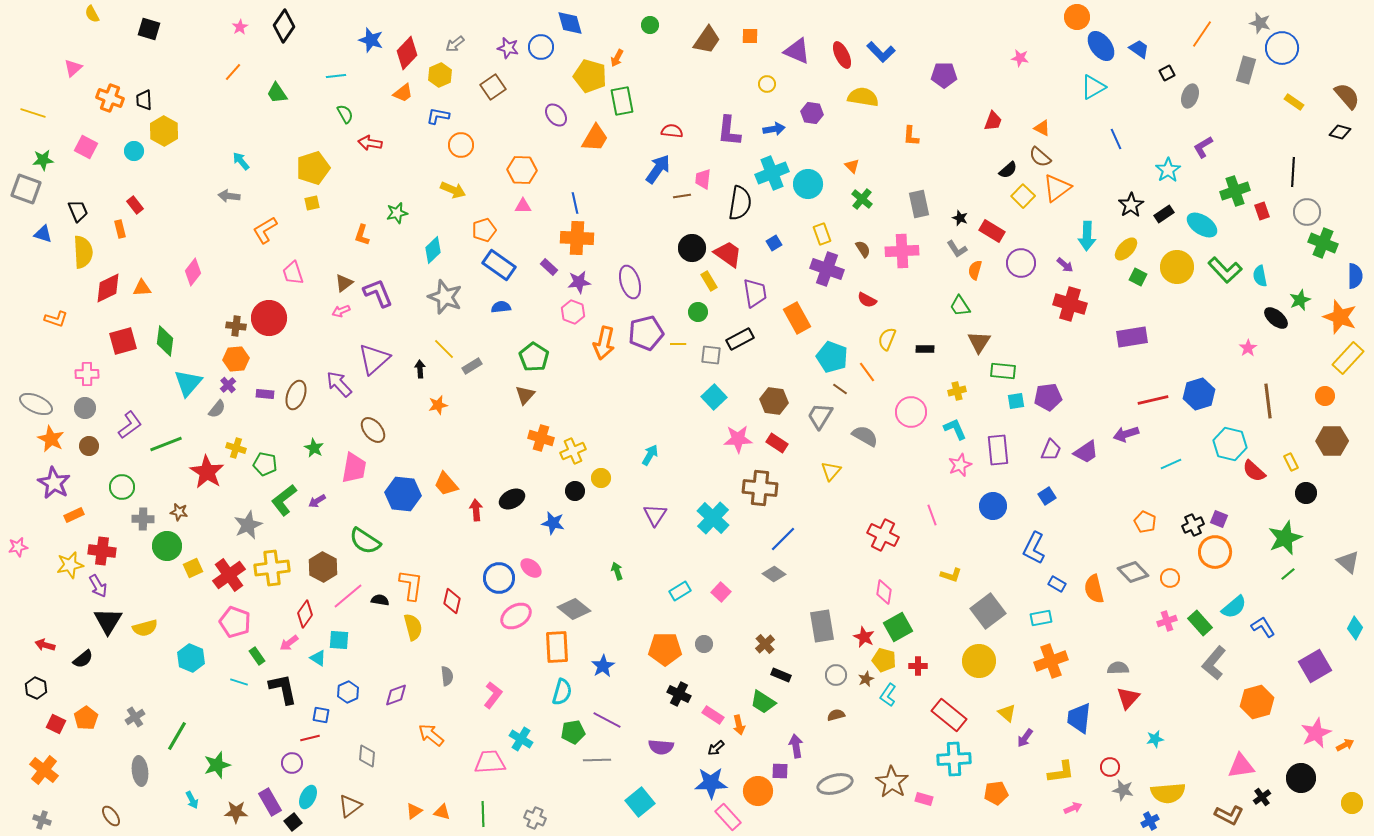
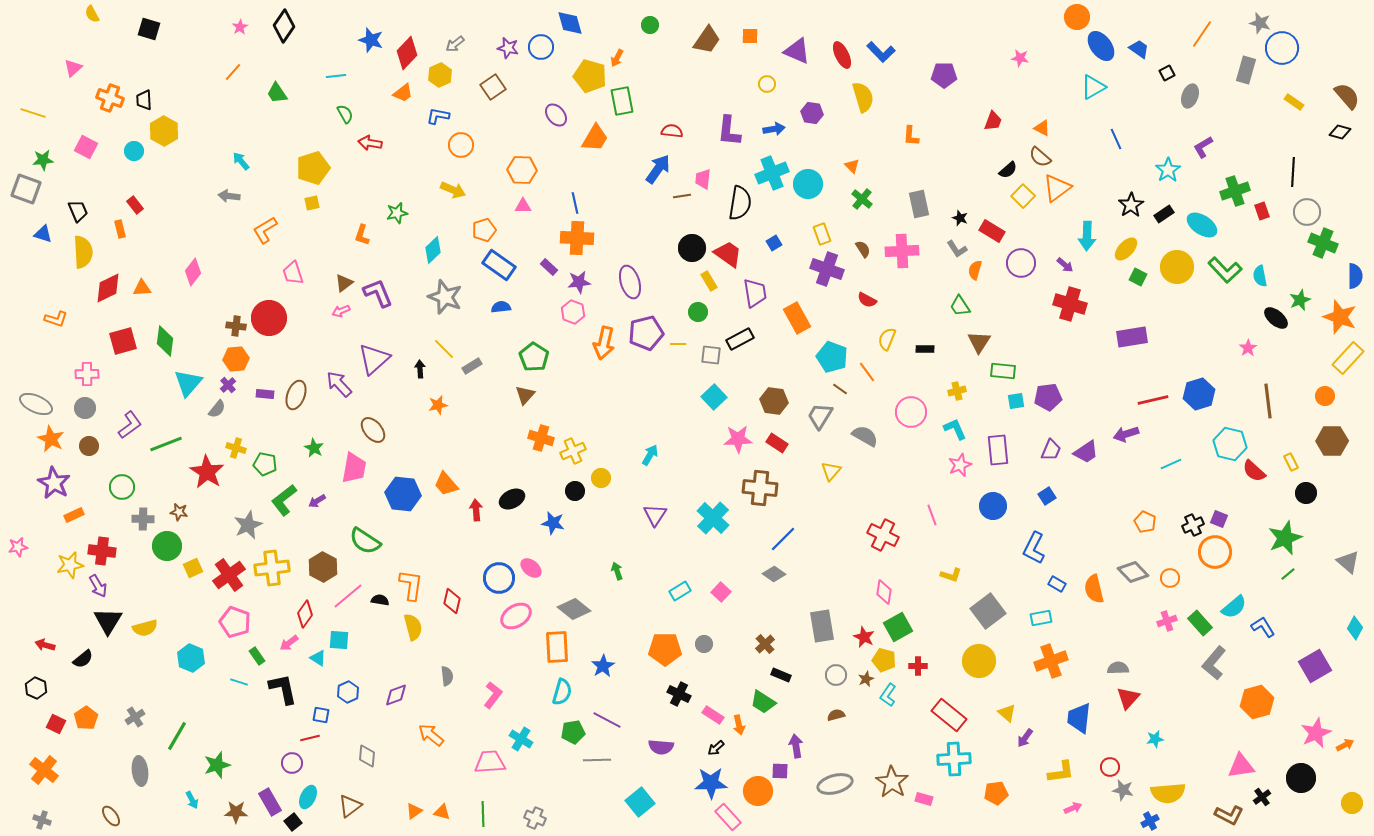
yellow semicircle at (863, 97): rotated 64 degrees clockwise
